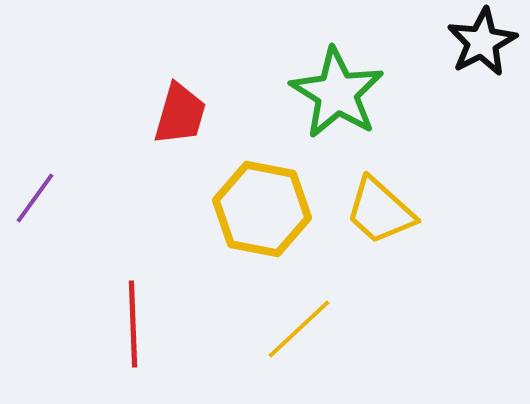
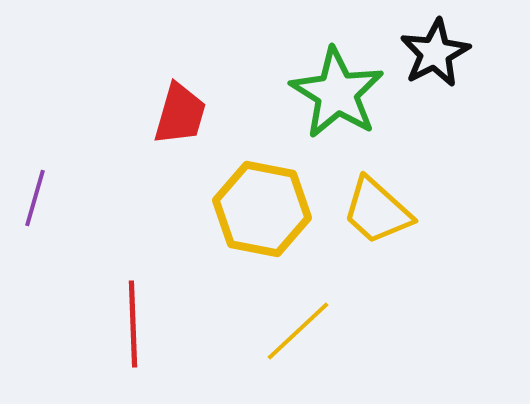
black star: moved 47 px left, 11 px down
purple line: rotated 20 degrees counterclockwise
yellow trapezoid: moved 3 px left
yellow line: moved 1 px left, 2 px down
